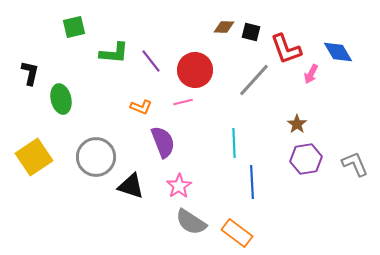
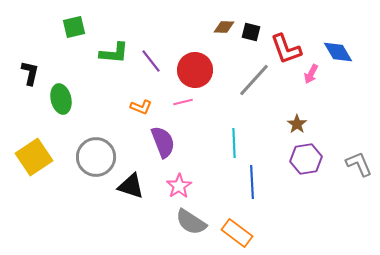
gray L-shape: moved 4 px right
